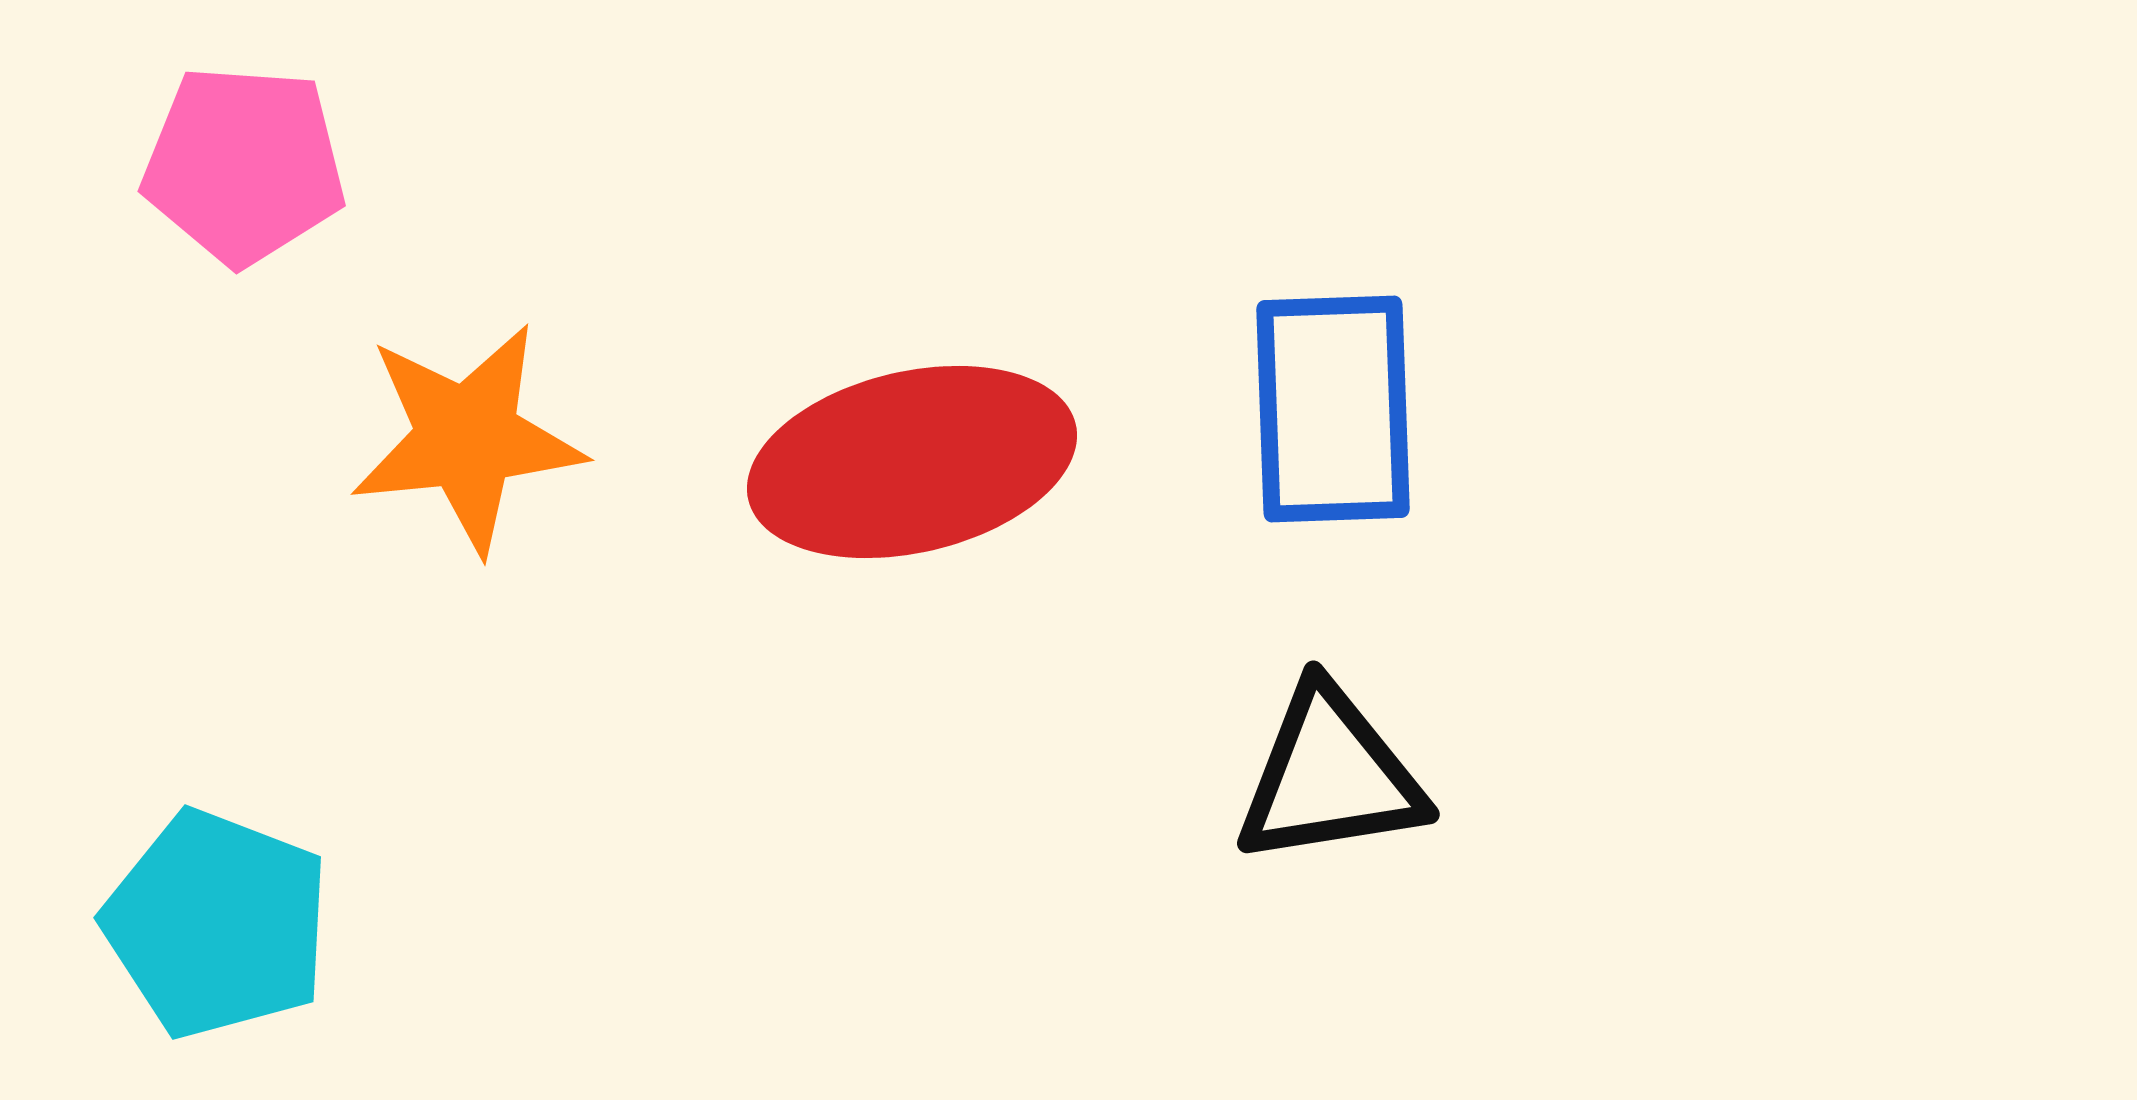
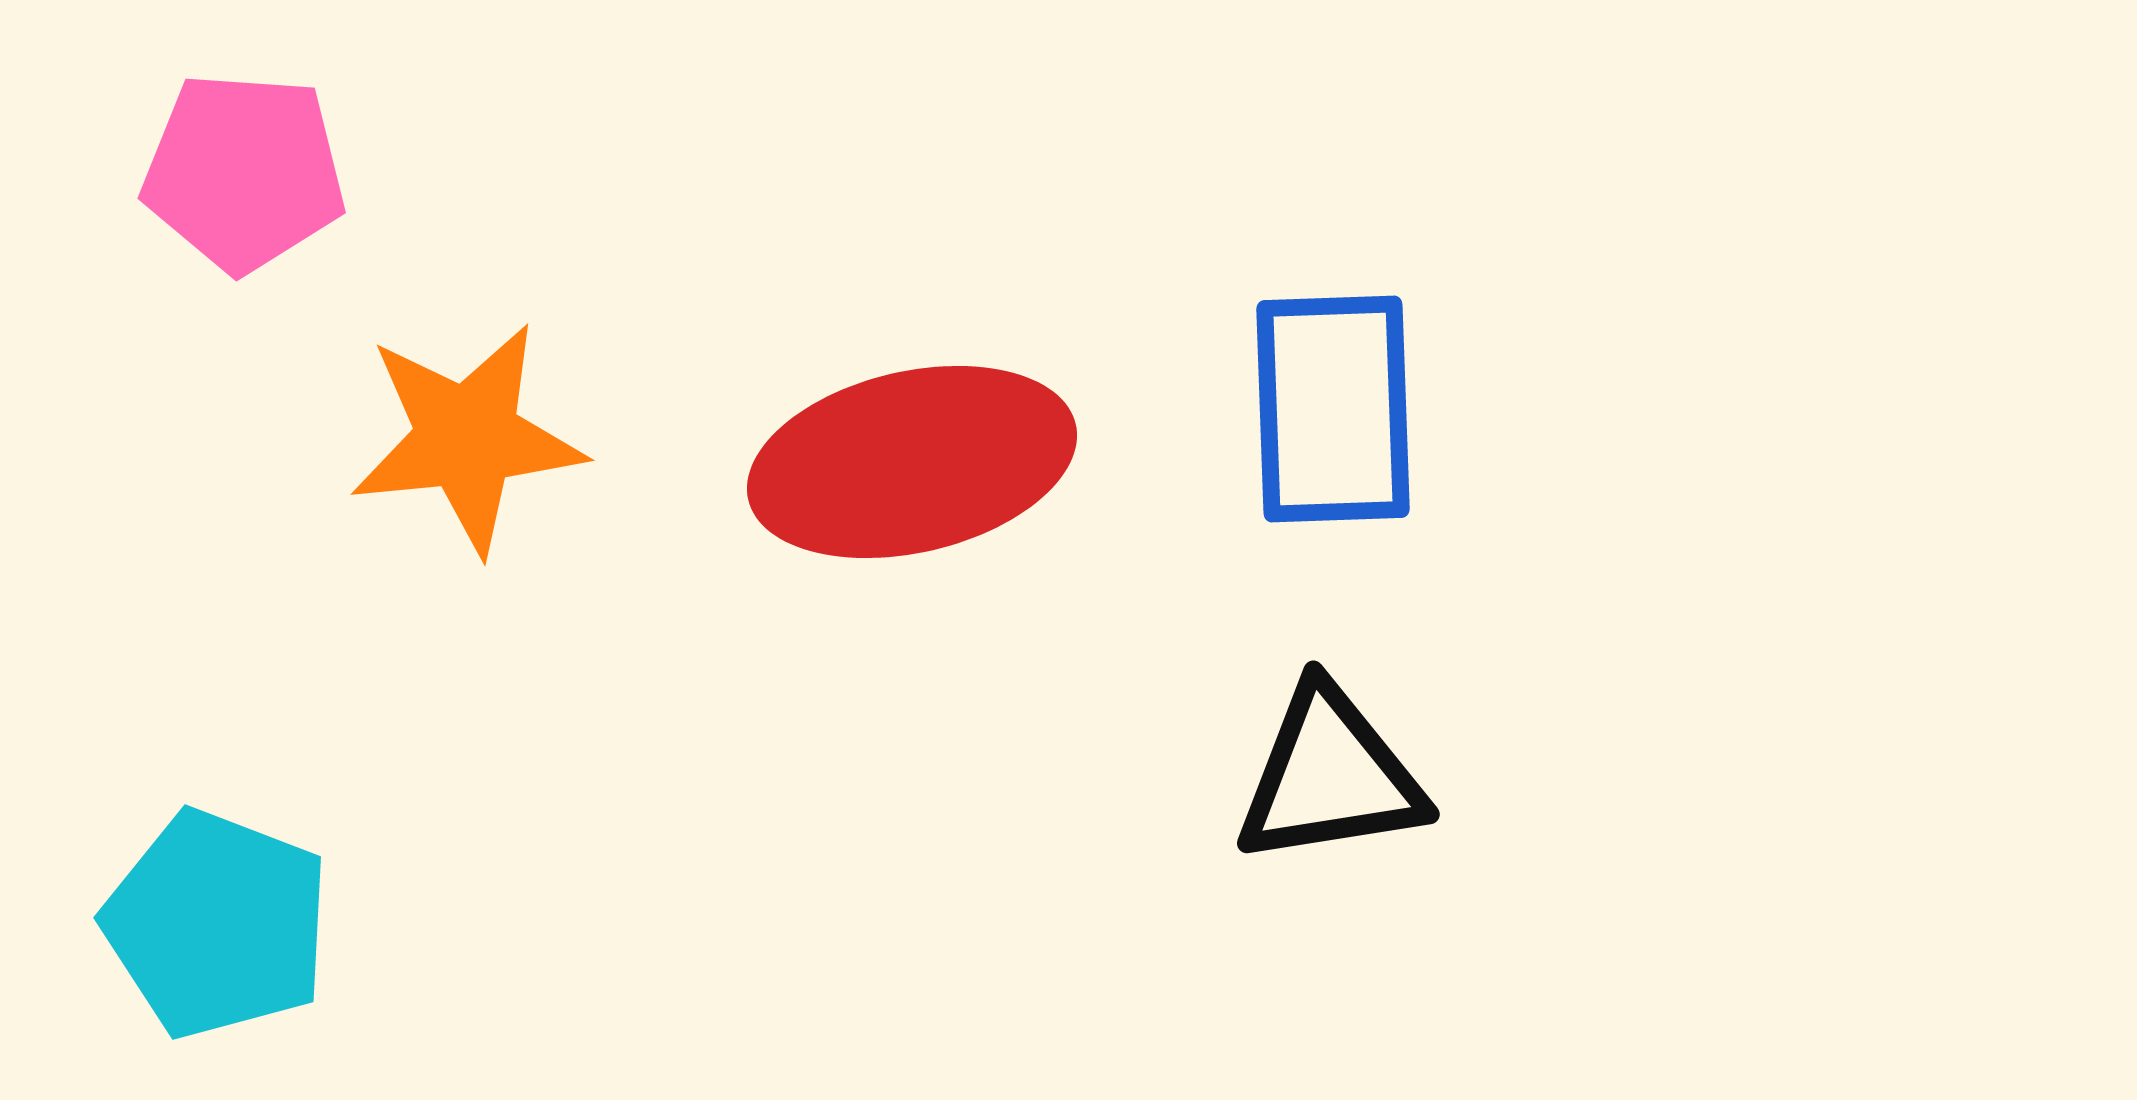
pink pentagon: moved 7 px down
